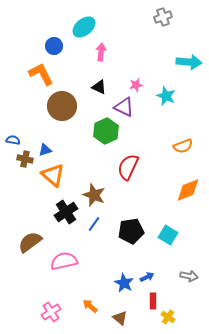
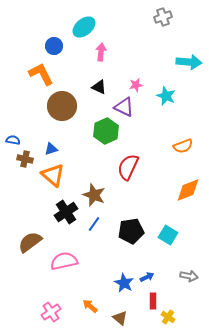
blue triangle: moved 6 px right, 1 px up
